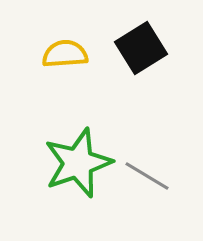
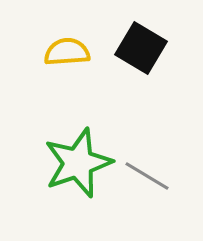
black square: rotated 27 degrees counterclockwise
yellow semicircle: moved 2 px right, 2 px up
